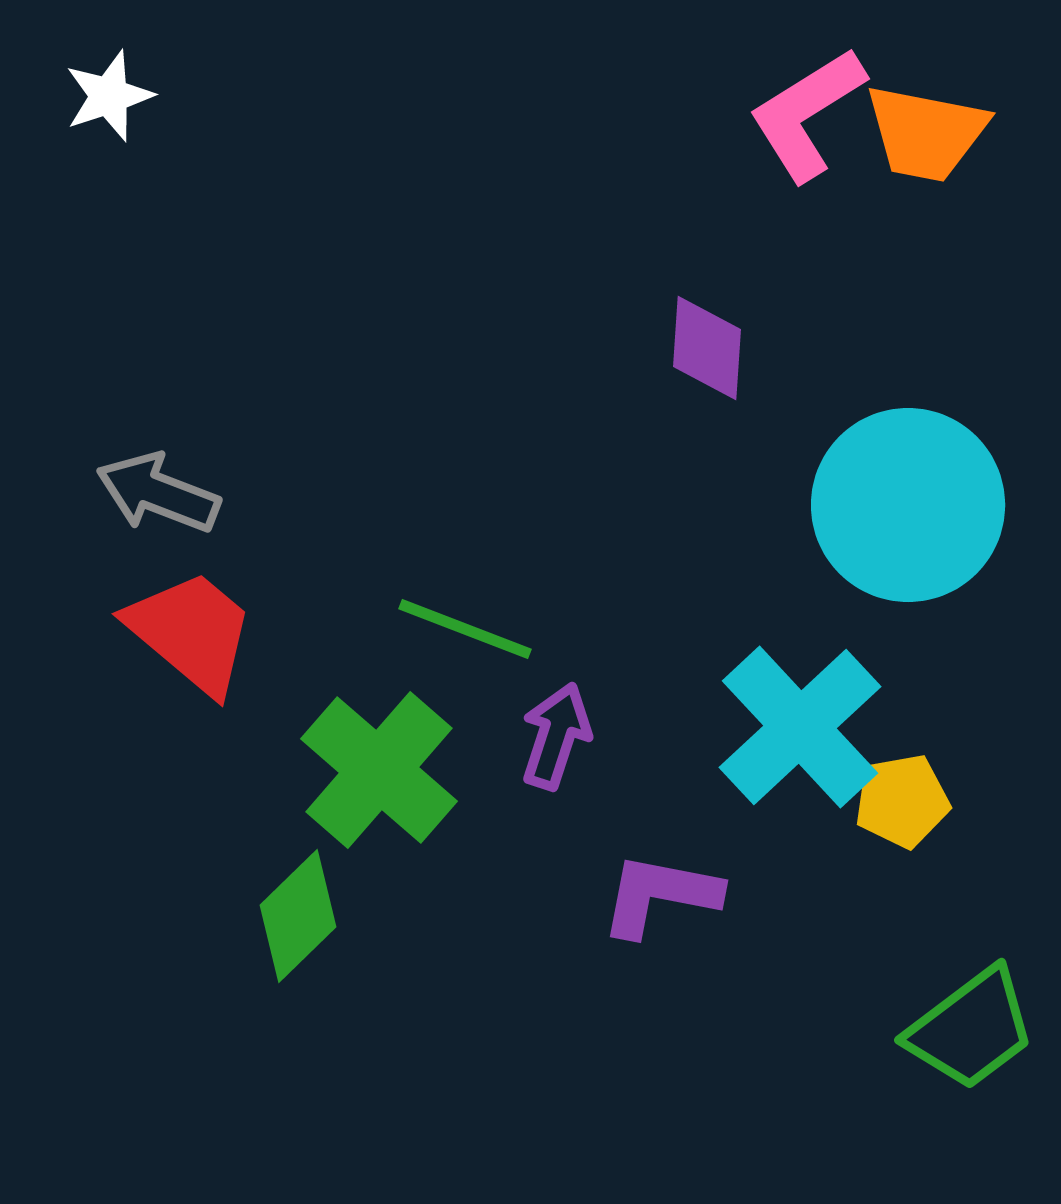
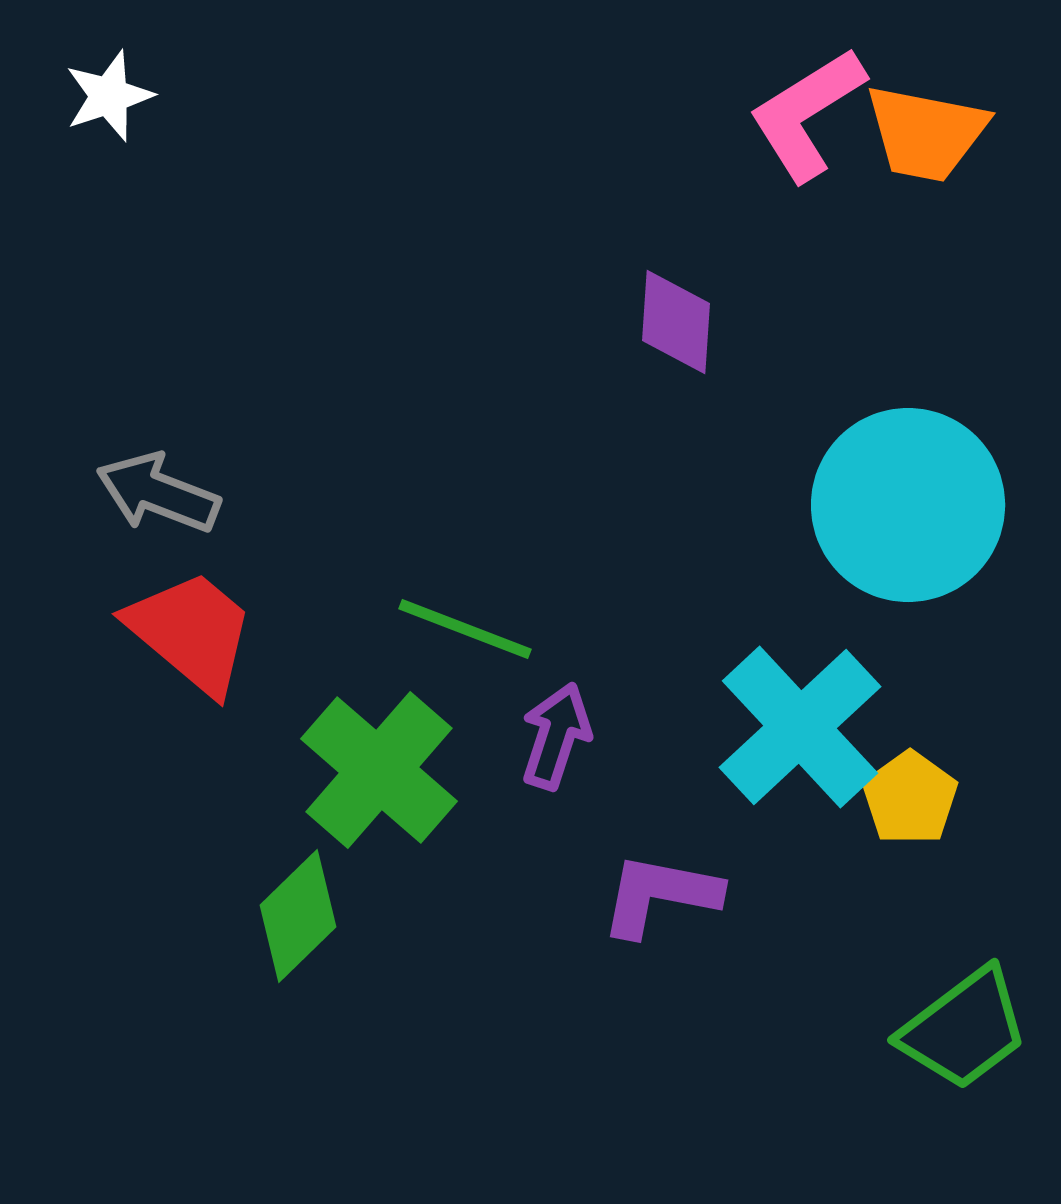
purple diamond: moved 31 px left, 26 px up
yellow pentagon: moved 8 px right, 3 px up; rotated 26 degrees counterclockwise
green trapezoid: moved 7 px left
